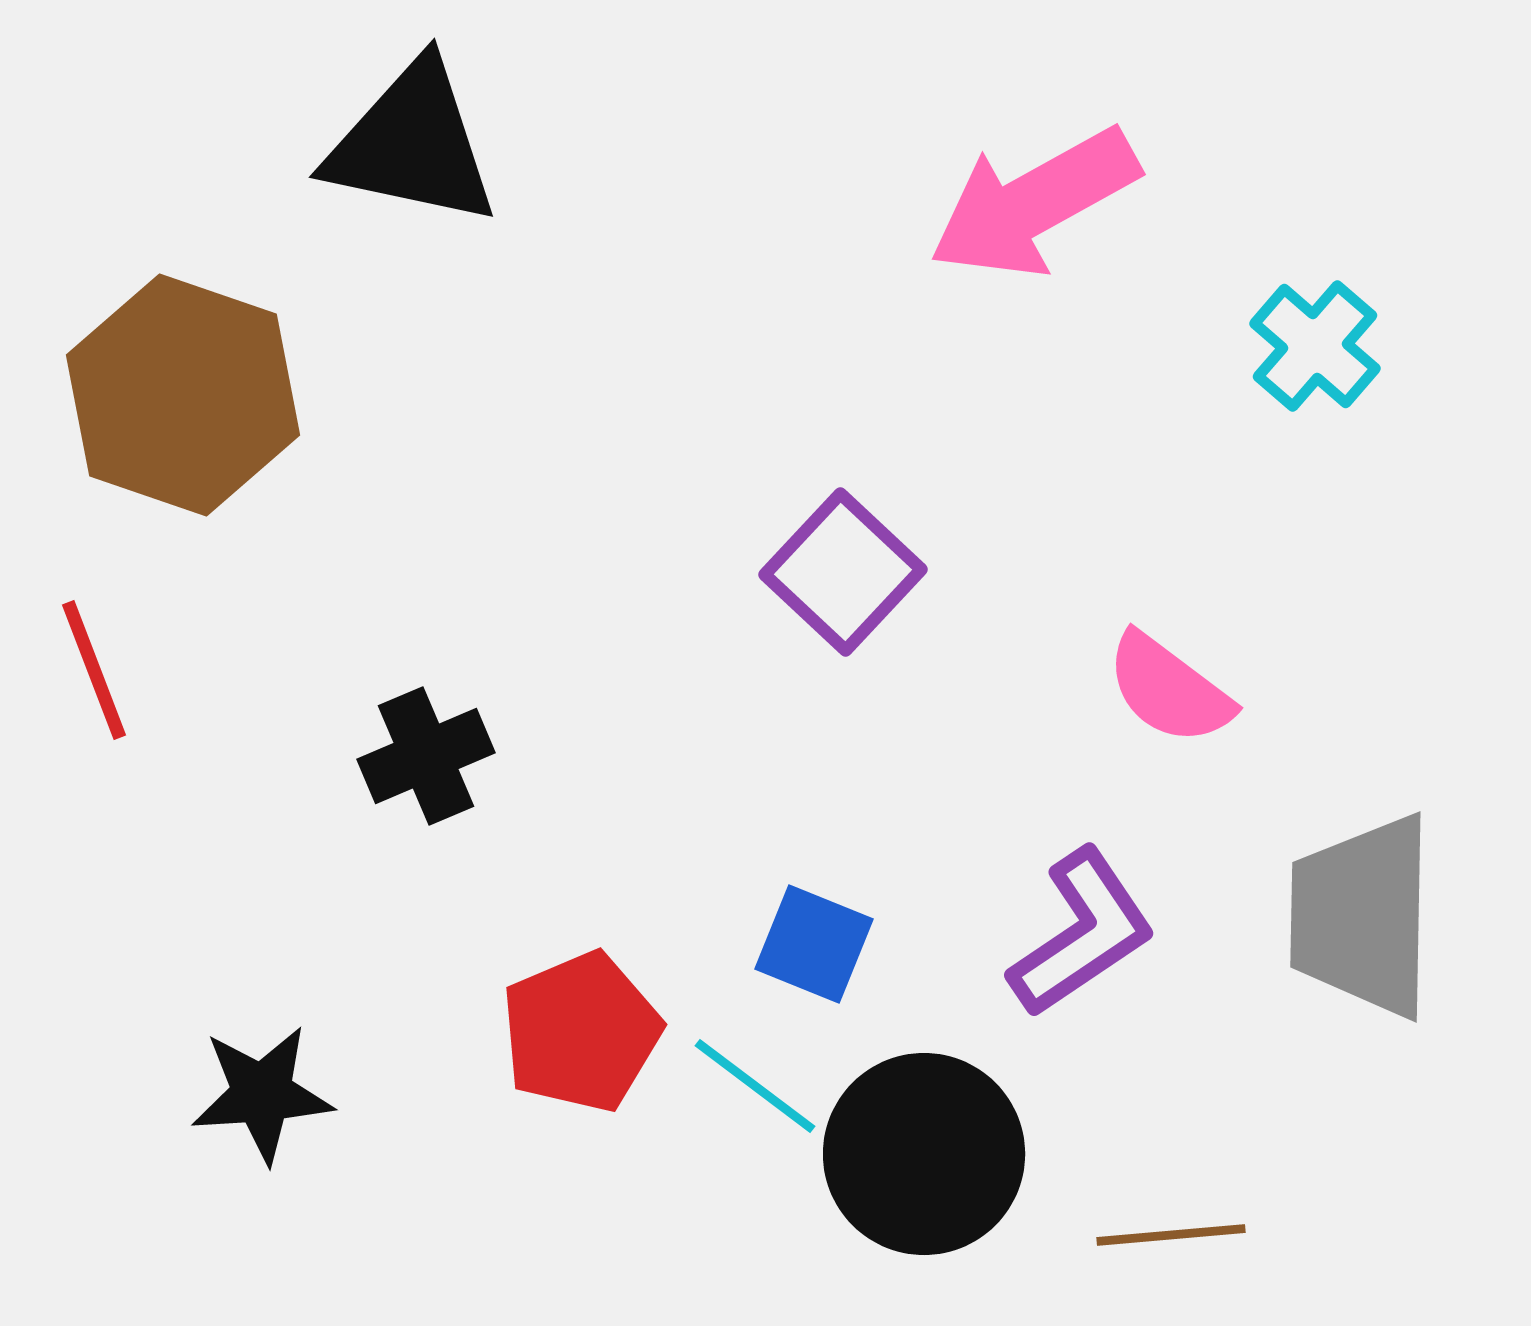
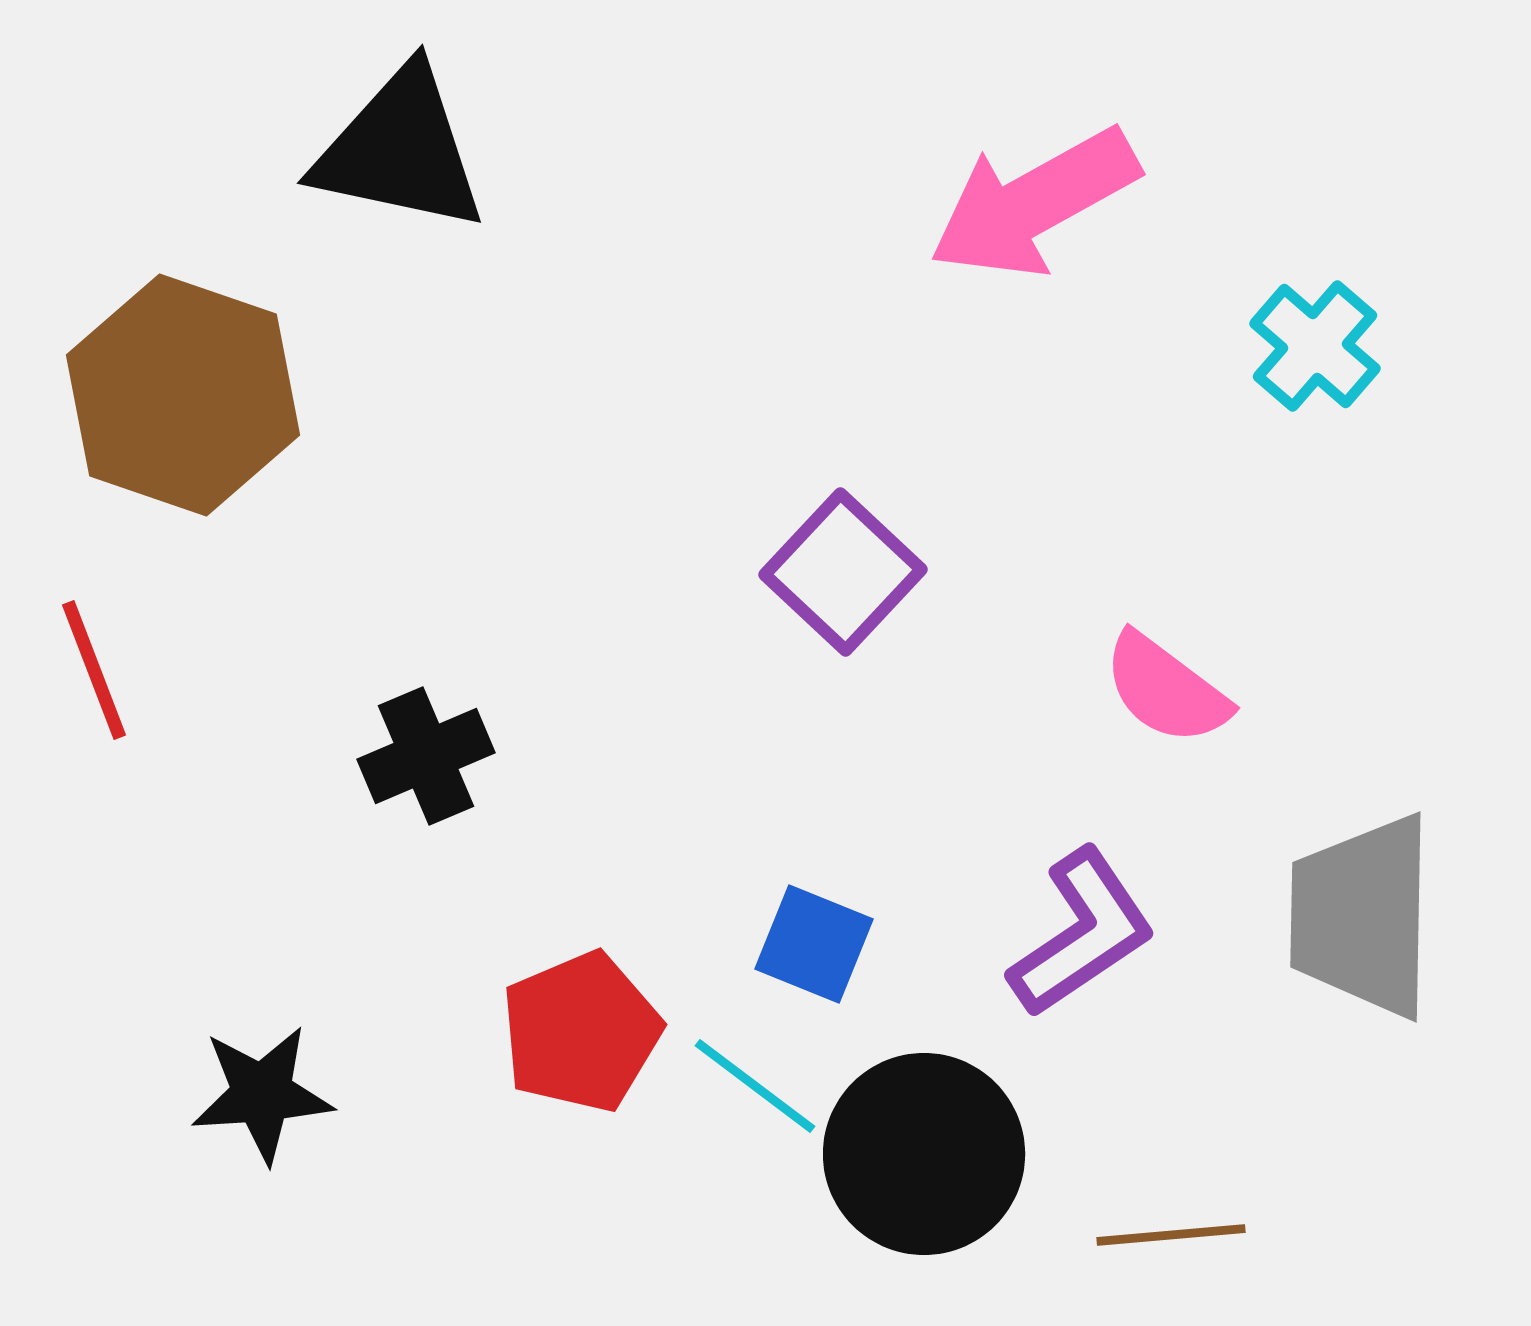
black triangle: moved 12 px left, 6 px down
pink semicircle: moved 3 px left
